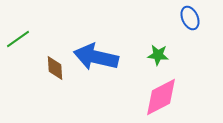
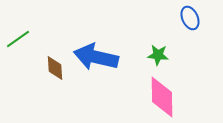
pink diamond: moved 1 px right; rotated 63 degrees counterclockwise
